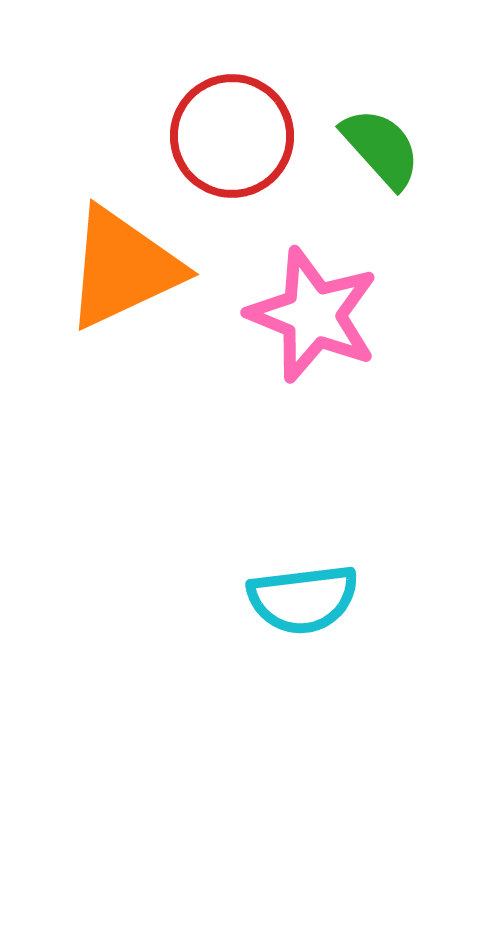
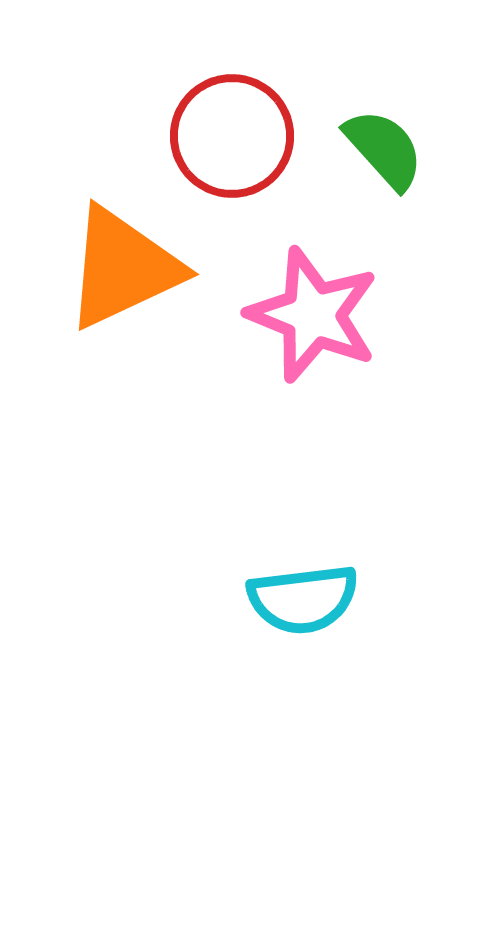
green semicircle: moved 3 px right, 1 px down
